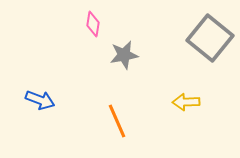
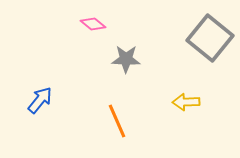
pink diamond: rotated 60 degrees counterclockwise
gray star: moved 2 px right, 4 px down; rotated 12 degrees clockwise
blue arrow: rotated 72 degrees counterclockwise
